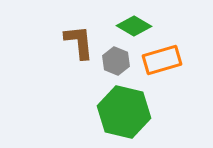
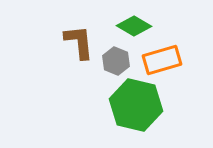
green hexagon: moved 12 px right, 7 px up
